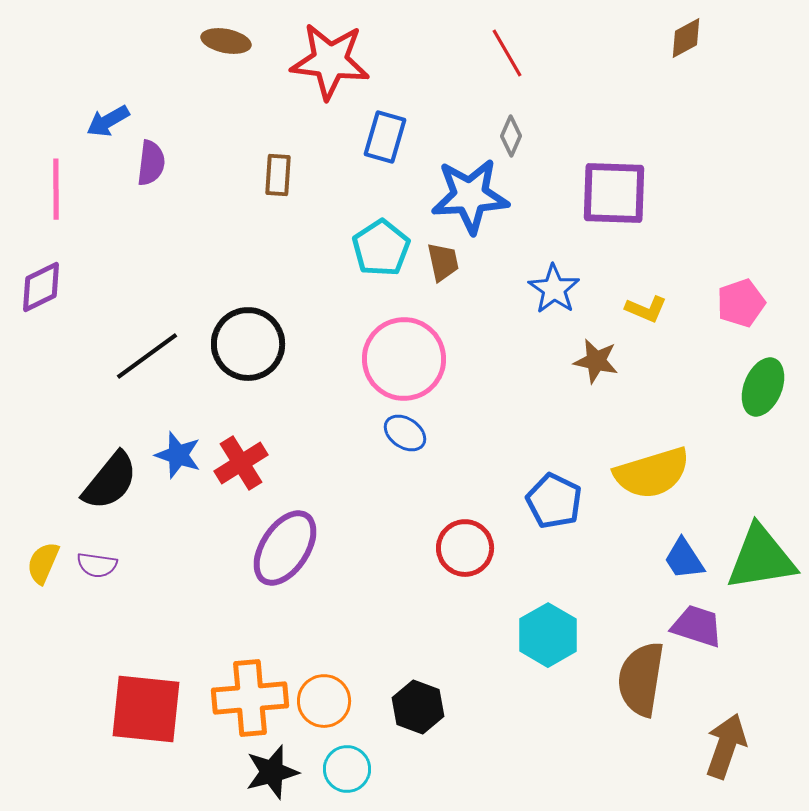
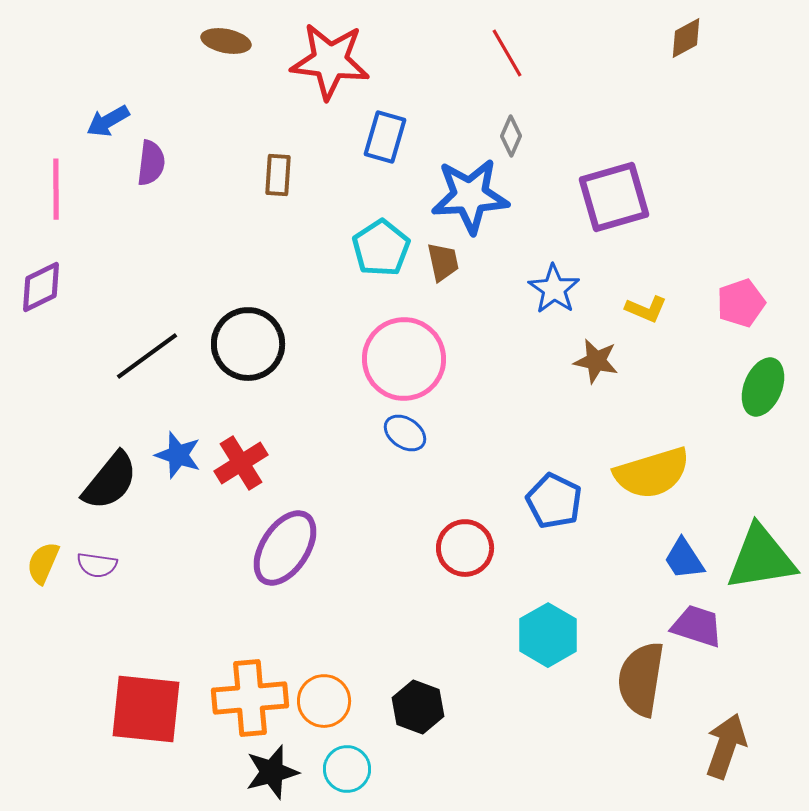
purple square at (614, 193): moved 4 px down; rotated 18 degrees counterclockwise
